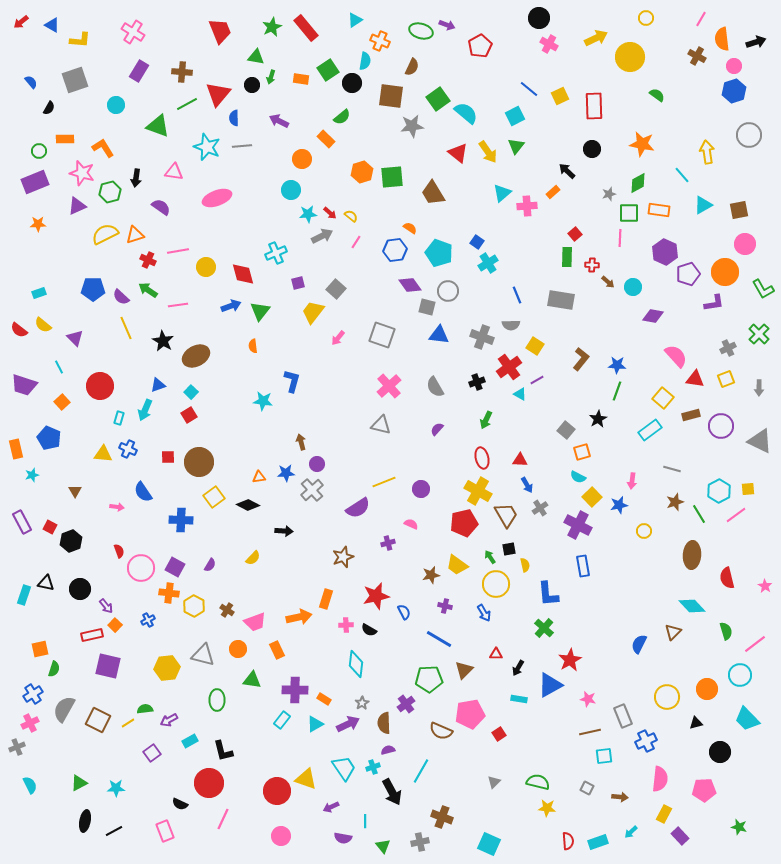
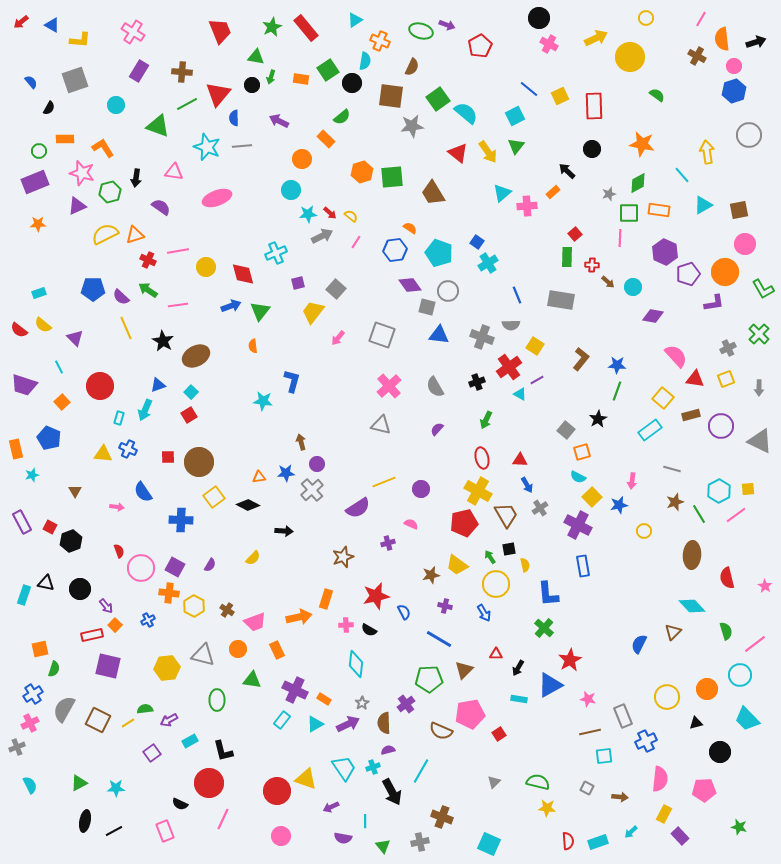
purple cross at (295, 690): rotated 25 degrees clockwise
